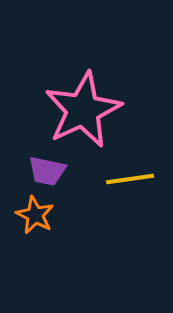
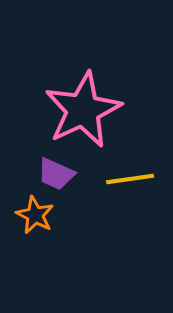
purple trapezoid: moved 9 px right, 3 px down; rotated 12 degrees clockwise
